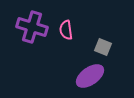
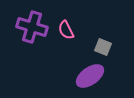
pink semicircle: rotated 18 degrees counterclockwise
